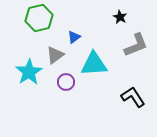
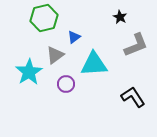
green hexagon: moved 5 px right
purple circle: moved 2 px down
